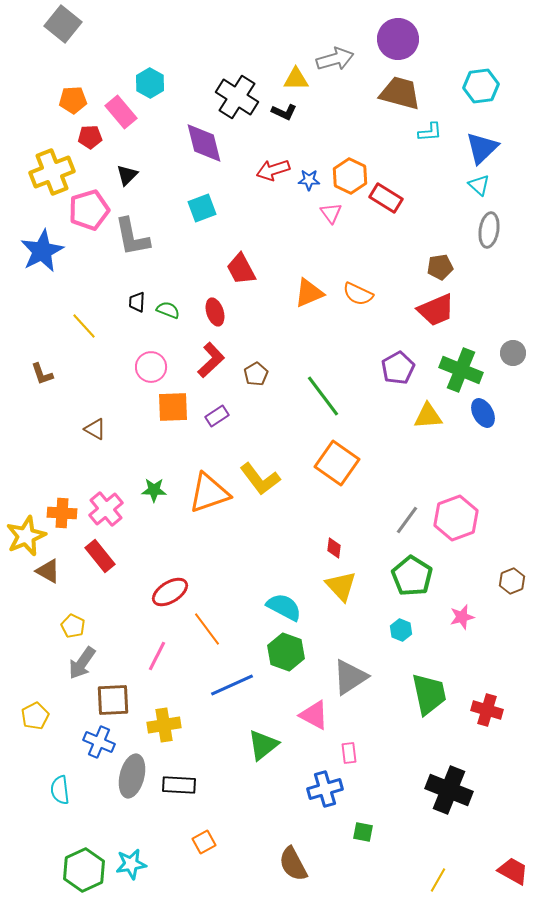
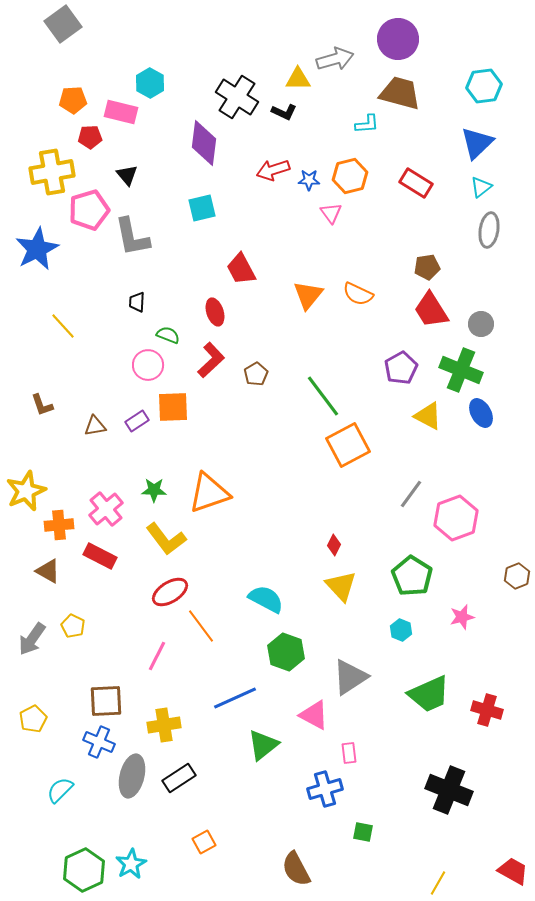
gray square at (63, 24): rotated 15 degrees clockwise
yellow triangle at (296, 79): moved 2 px right
cyan hexagon at (481, 86): moved 3 px right
pink rectangle at (121, 112): rotated 36 degrees counterclockwise
cyan L-shape at (430, 132): moved 63 px left, 8 px up
purple diamond at (204, 143): rotated 21 degrees clockwise
blue triangle at (482, 148): moved 5 px left, 5 px up
yellow cross at (52, 172): rotated 12 degrees clockwise
black triangle at (127, 175): rotated 25 degrees counterclockwise
orange hexagon at (350, 176): rotated 20 degrees clockwise
cyan triangle at (479, 185): moved 2 px right, 2 px down; rotated 40 degrees clockwise
red rectangle at (386, 198): moved 30 px right, 15 px up
cyan square at (202, 208): rotated 8 degrees clockwise
blue star at (42, 251): moved 5 px left, 2 px up
brown pentagon at (440, 267): moved 13 px left
orange triangle at (309, 293): moved 1 px left, 2 px down; rotated 28 degrees counterclockwise
green semicircle at (168, 310): moved 25 px down
red trapezoid at (436, 310): moved 5 px left; rotated 81 degrees clockwise
yellow line at (84, 326): moved 21 px left
gray circle at (513, 353): moved 32 px left, 29 px up
pink circle at (151, 367): moved 3 px left, 2 px up
purple pentagon at (398, 368): moved 3 px right
brown L-shape at (42, 374): moved 31 px down
blue ellipse at (483, 413): moved 2 px left
purple rectangle at (217, 416): moved 80 px left, 5 px down
yellow triangle at (428, 416): rotated 32 degrees clockwise
brown triangle at (95, 429): moved 3 px up; rotated 40 degrees counterclockwise
orange square at (337, 463): moved 11 px right, 18 px up; rotated 27 degrees clockwise
yellow L-shape at (260, 479): moved 94 px left, 60 px down
orange cross at (62, 513): moved 3 px left, 12 px down; rotated 8 degrees counterclockwise
gray line at (407, 520): moved 4 px right, 26 px up
yellow star at (26, 536): moved 45 px up
red diamond at (334, 548): moved 3 px up; rotated 20 degrees clockwise
red rectangle at (100, 556): rotated 24 degrees counterclockwise
brown hexagon at (512, 581): moved 5 px right, 5 px up
cyan semicircle at (284, 607): moved 18 px left, 8 px up
orange line at (207, 629): moved 6 px left, 3 px up
gray arrow at (82, 663): moved 50 px left, 24 px up
blue line at (232, 685): moved 3 px right, 13 px down
green trapezoid at (429, 694): rotated 78 degrees clockwise
brown square at (113, 700): moved 7 px left, 1 px down
yellow pentagon at (35, 716): moved 2 px left, 3 px down
black rectangle at (179, 785): moved 7 px up; rotated 36 degrees counterclockwise
cyan semicircle at (60, 790): rotated 52 degrees clockwise
cyan star at (131, 864): rotated 20 degrees counterclockwise
brown semicircle at (293, 864): moved 3 px right, 5 px down
yellow line at (438, 880): moved 3 px down
